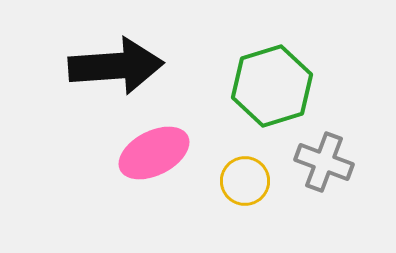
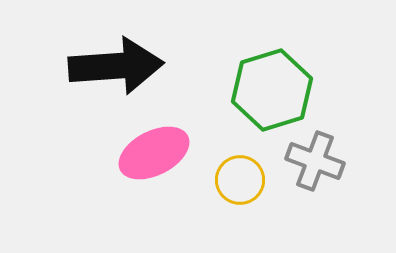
green hexagon: moved 4 px down
gray cross: moved 9 px left, 1 px up
yellow circle: moved 5 px left, 1 px up
